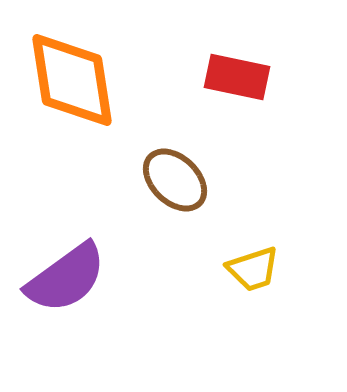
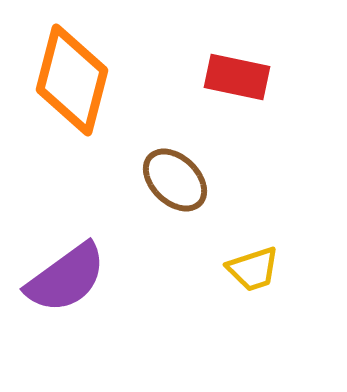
orange diamond: rotated 23 degrees clockwise
